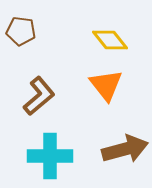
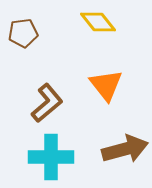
brown pentagon: moved 2 px right, 2 px down; rotated 16 degrees counterclockwise
yellow diamond: moved 12 px left, 18 px up
brown L-shape: moved 8 px right, 7 px down
cyan cross: moved 1 px right, 1 px down
